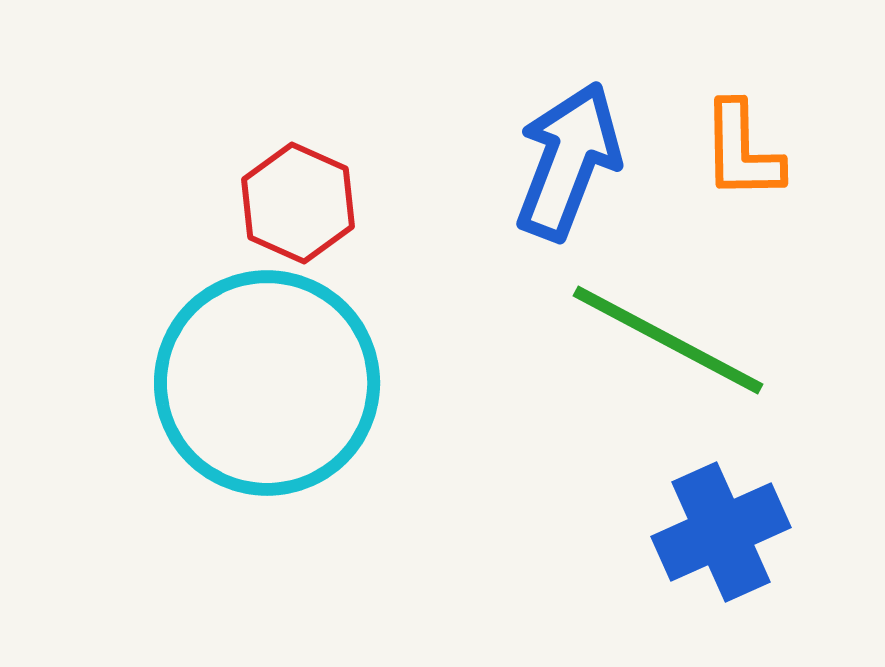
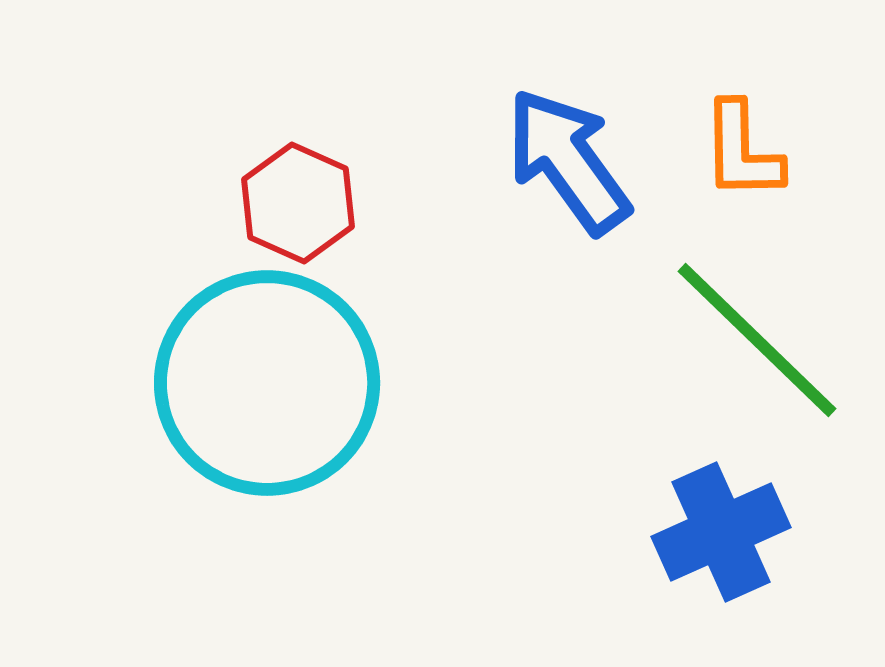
blue arrow: rotated 57 degrees counterclockwise
green line: moved 89 px right; rotated 16 degrees clockwise
